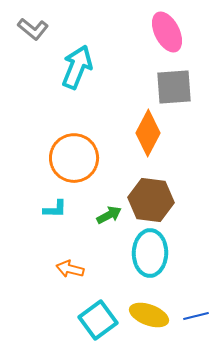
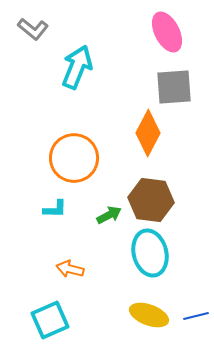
cyan ellipse: rotated 15 degrees counterclockwise
cyan square: moved 48 px left; rotated 12 degrees clockwise
